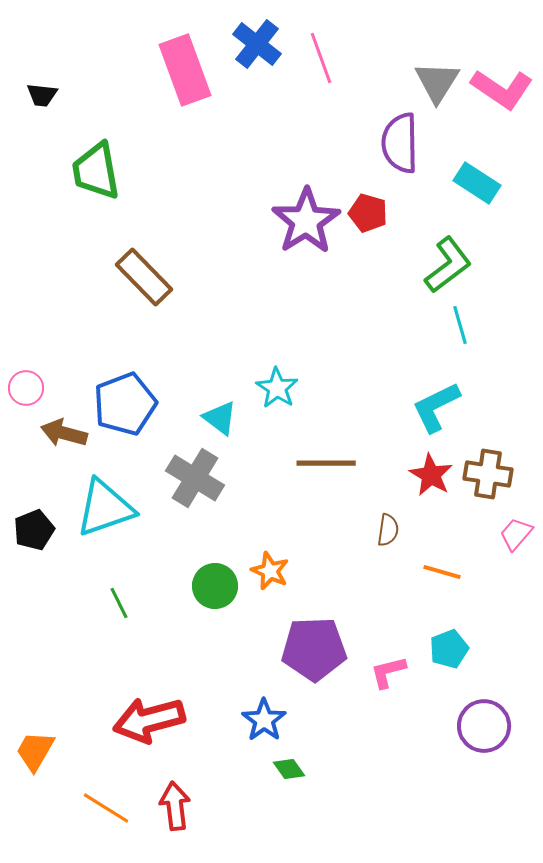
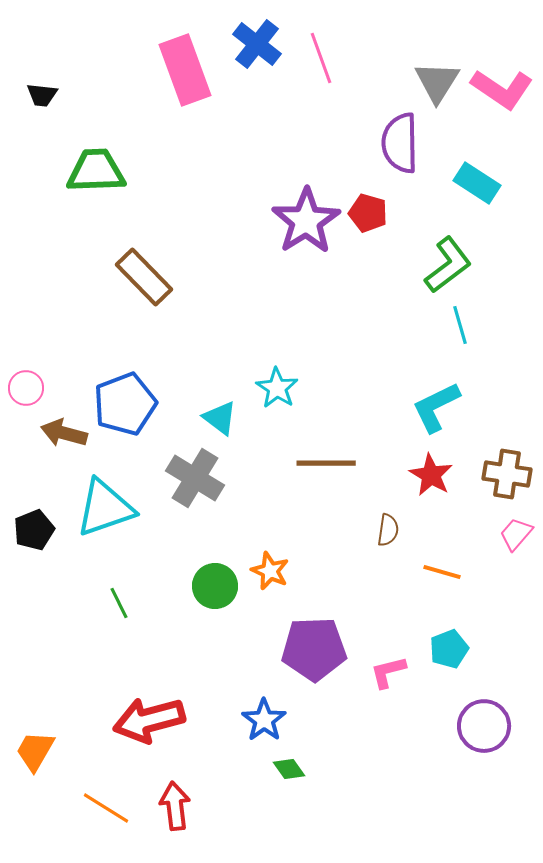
green trapezoid at (96, 171): rotated 98 degrees clockwise
brown cross at (488, 474): moved 19 px right
